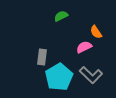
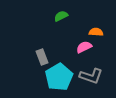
orange semicircle: rotated 128 degrees clockwise
gray rectangle: rotated 28 degrees counterclockwise
gray L-shape: moved 1 px down; rotated 25 degrees counterclockwise
